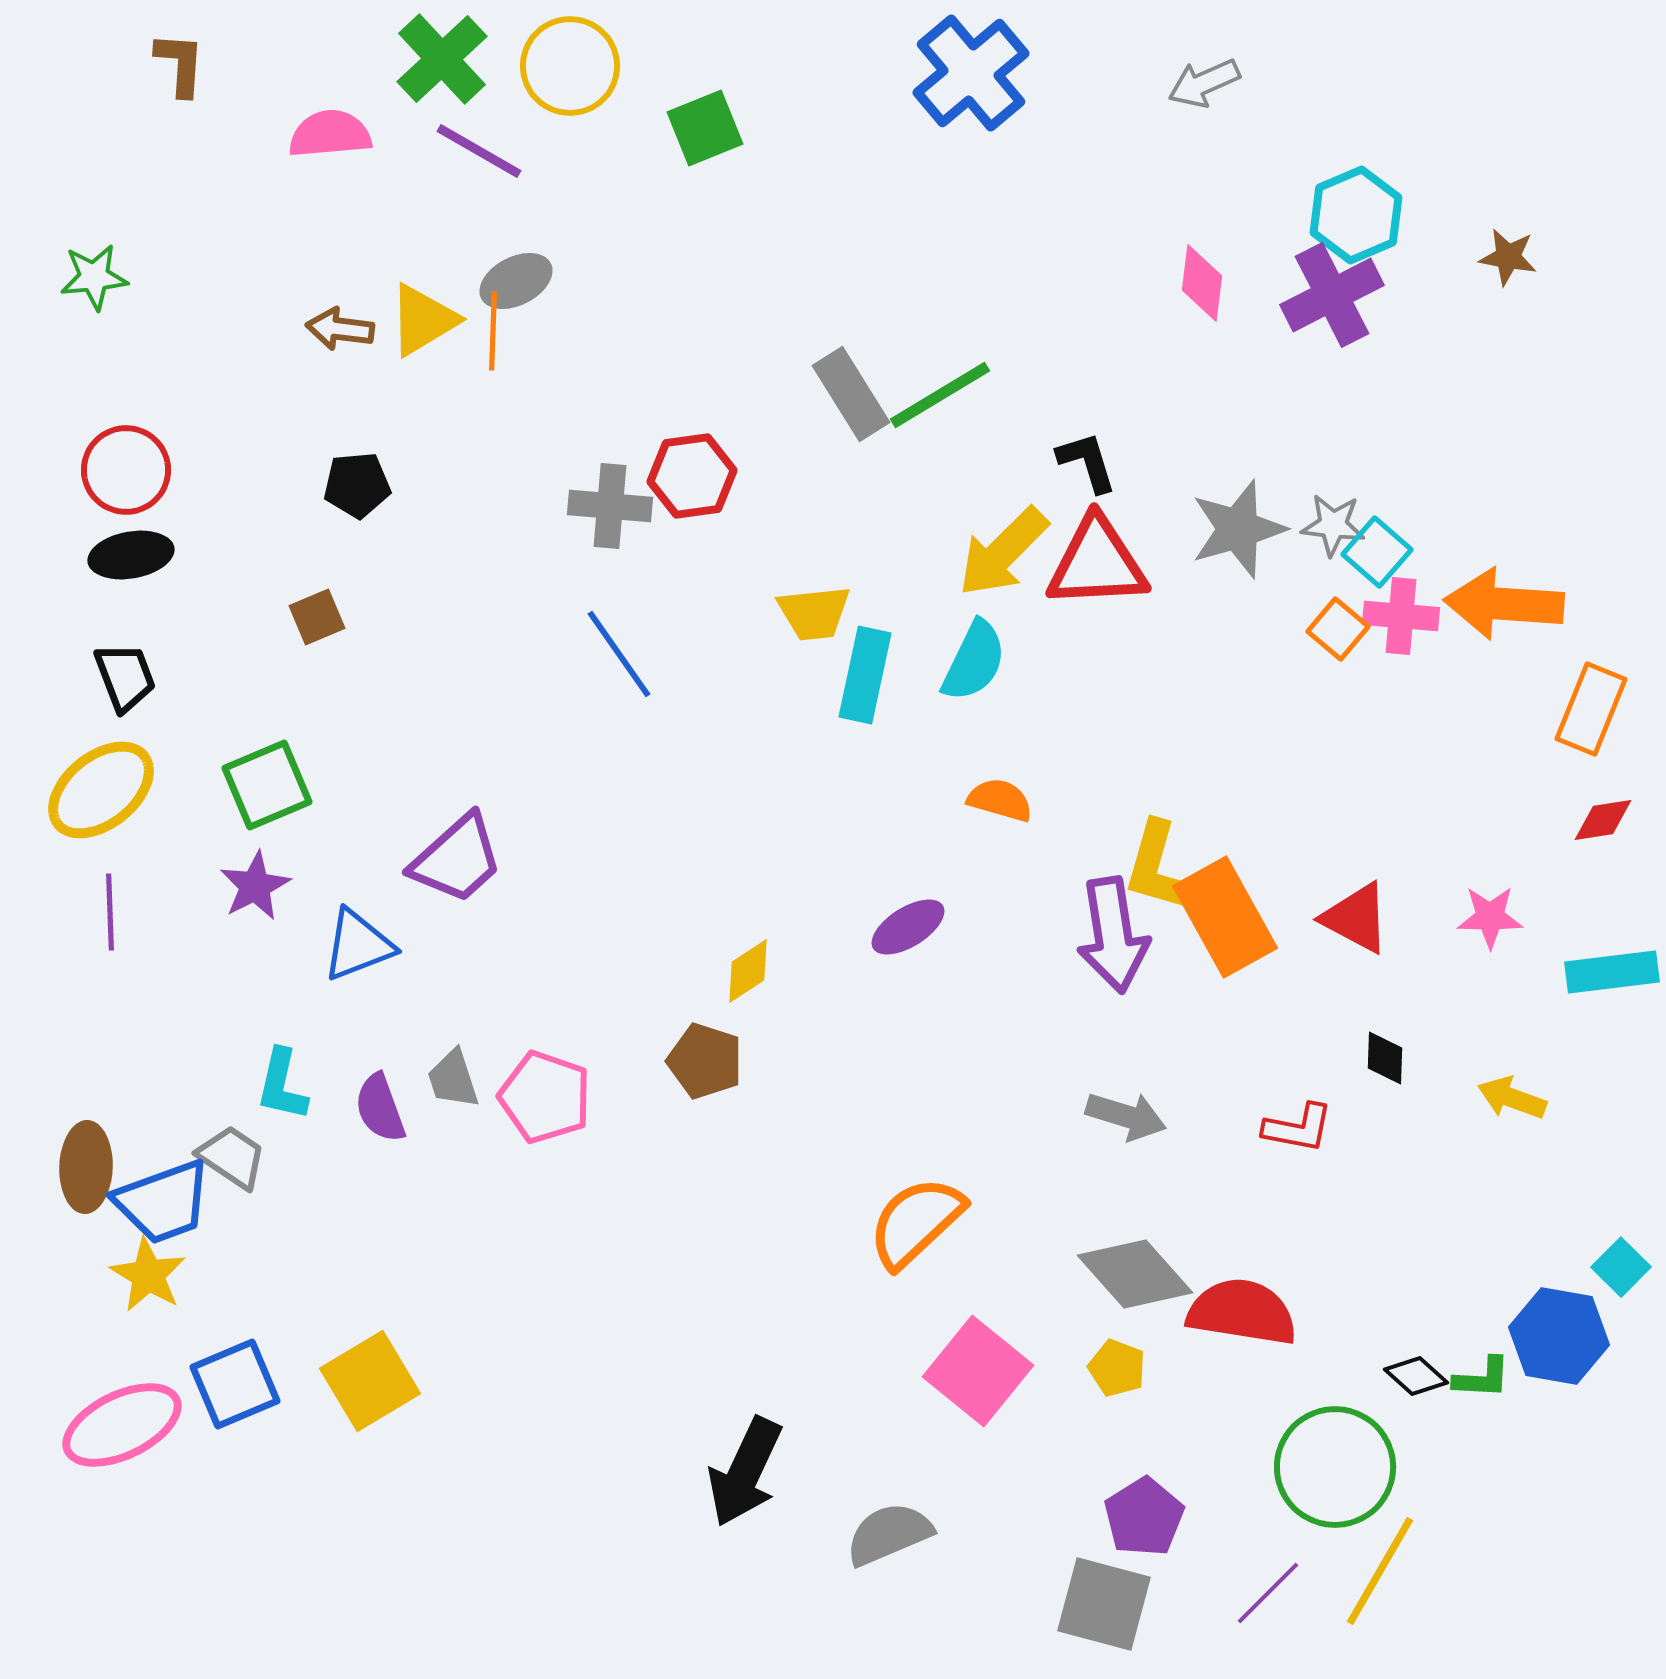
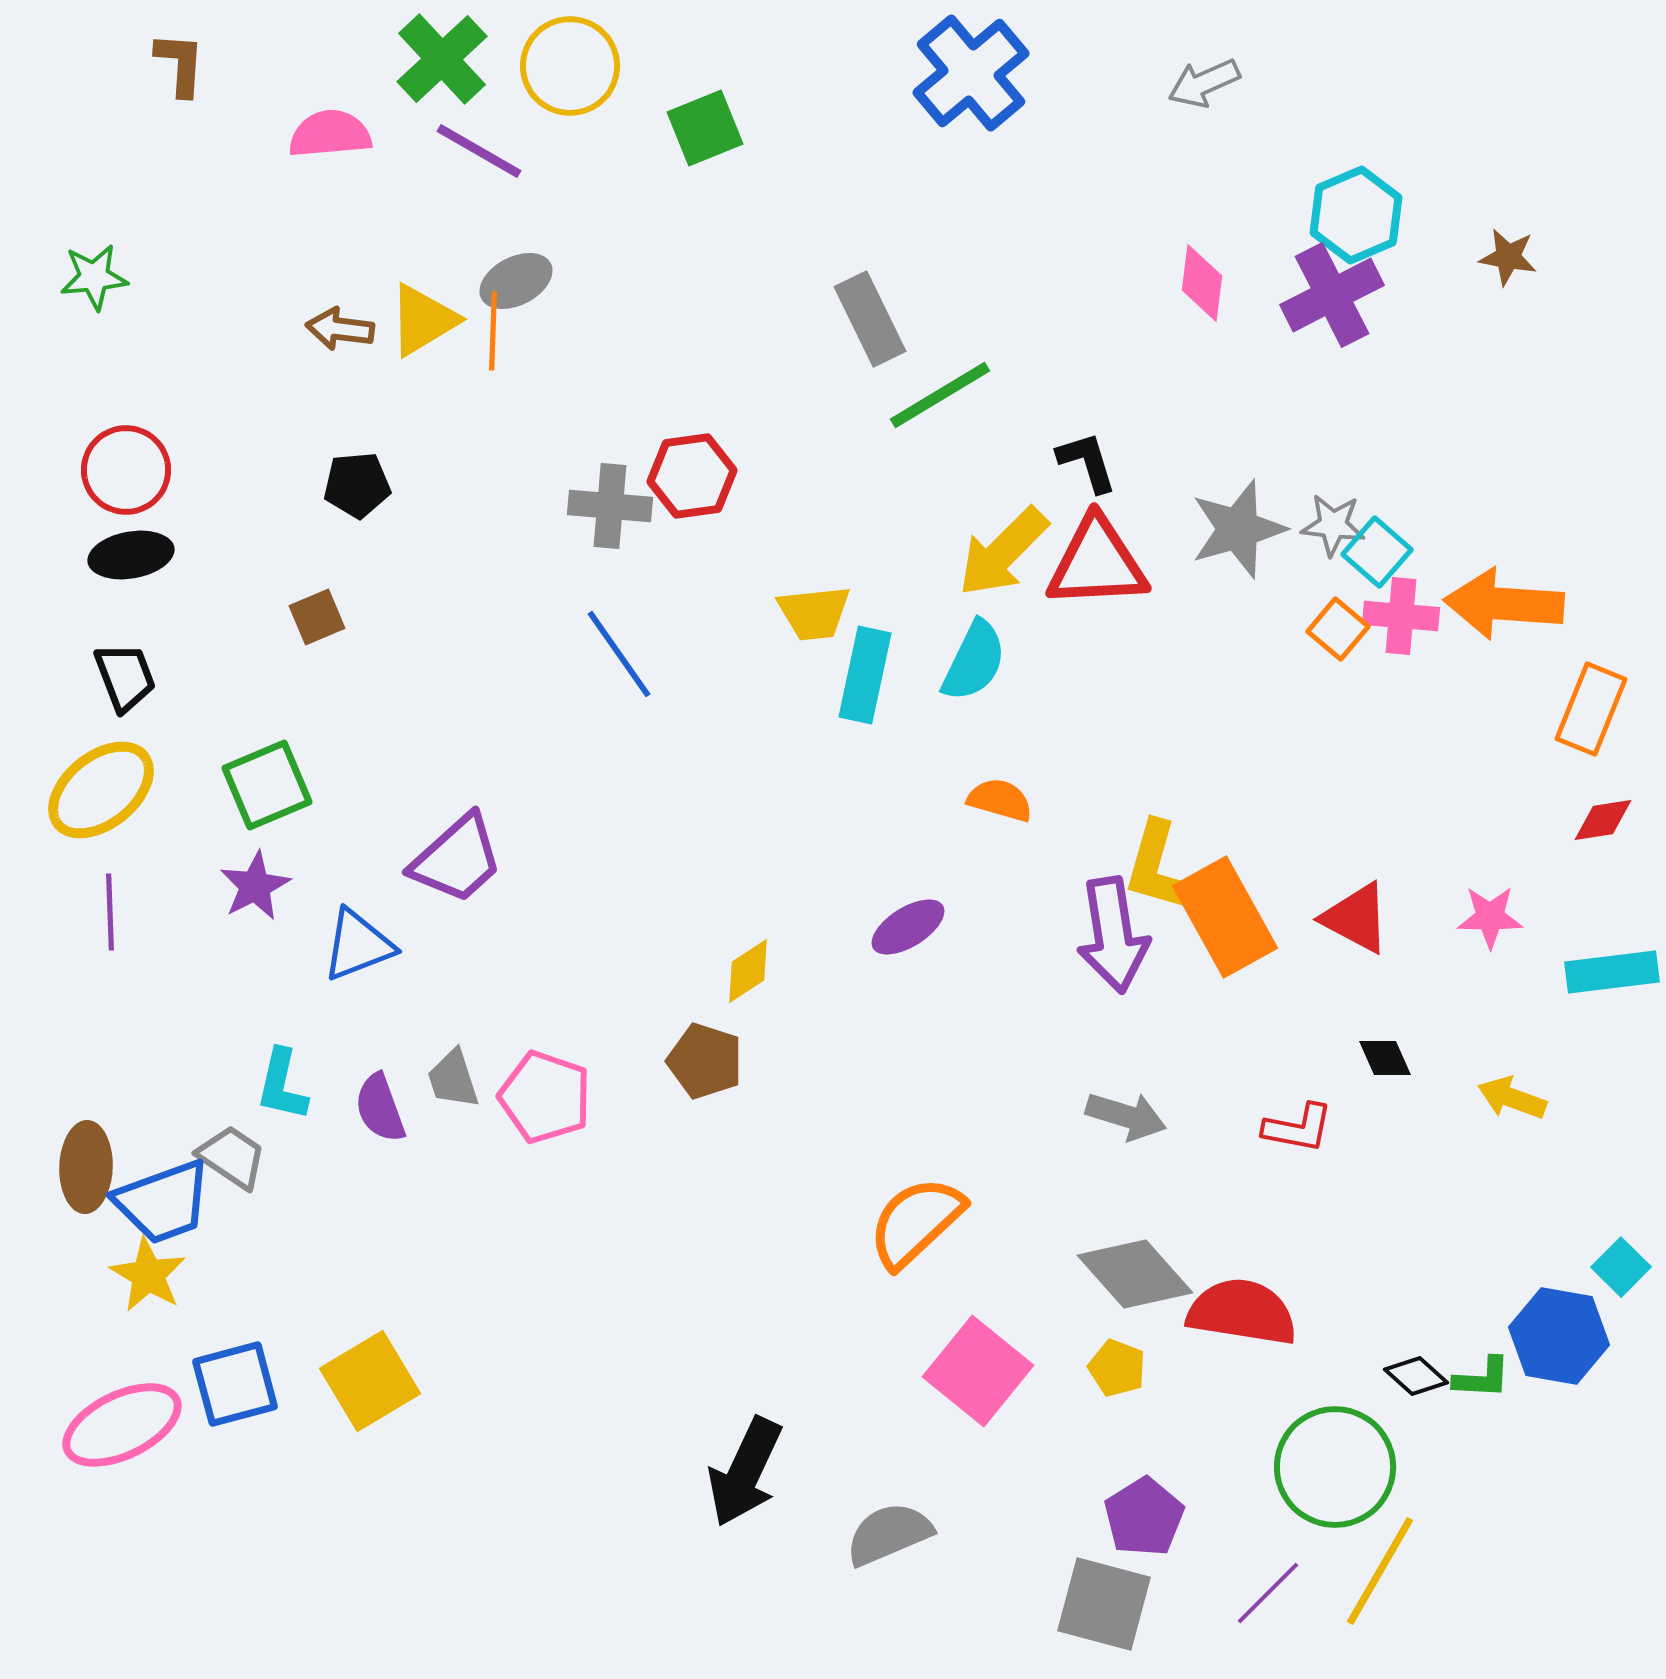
gray rectangle at (851, 394): moved 19 px right, 75 px up; rotated 6 degrees clockwise
black diamond at (1385, 1058): rotated 26 degrees counterclockwise
blue square at (235, 1384): rotated 8 degrees clockwise
